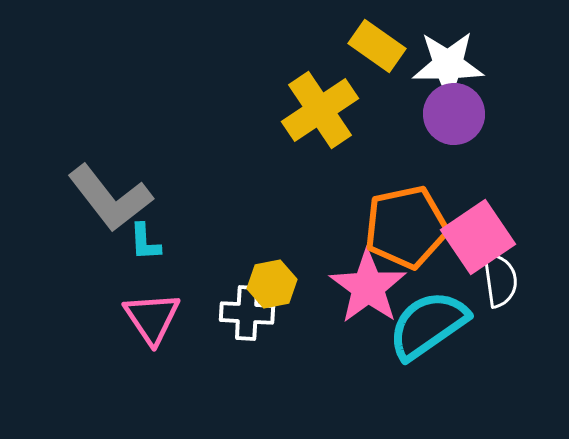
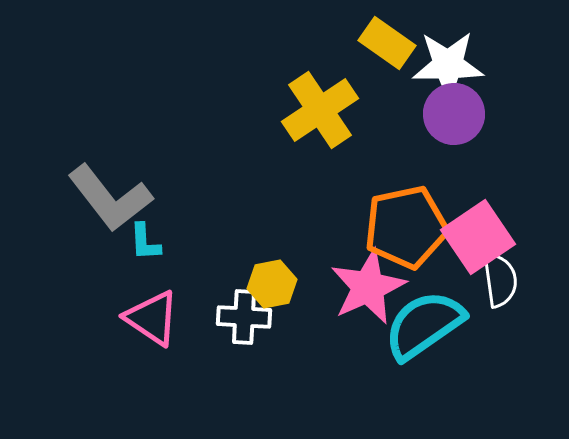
yellow rectangle: moved 10 px right, 3 px up
pink star: rotated 12 degrees clockwise
white cross: moved 3 px left, 4 px down
pink triangle: rotated 22 degrees counterclockwise
cyan semicircle: moved 4 px left
